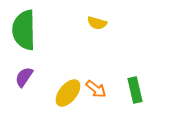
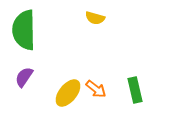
yellow semicircle: moved 2 px left, 5 px up
